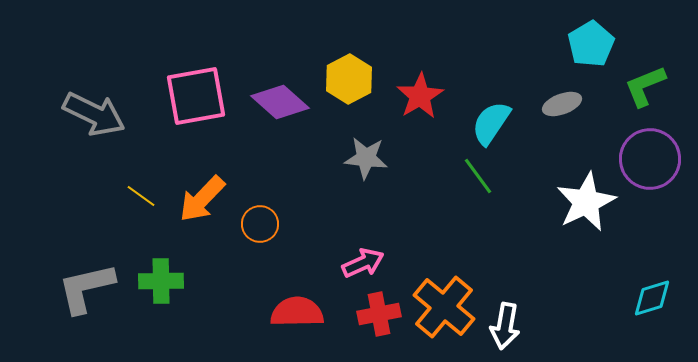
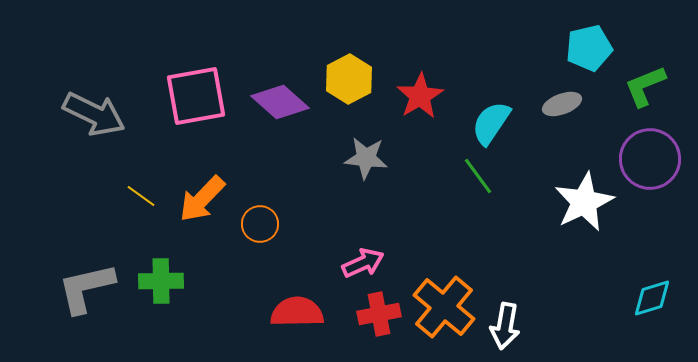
cyan pentagon: moved 2 px left, 4 px down; rotated 18 degrees clockwise
white star: moved 2 px left
